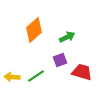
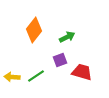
orange diamond: rotated 10 degrees counterclockwise
